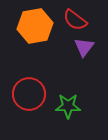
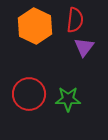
red semicircle: rotated 120 degrees counterclockwise
orange hexagon: rotated 24 degrees counterclockwise
green star: moved 7 px up
